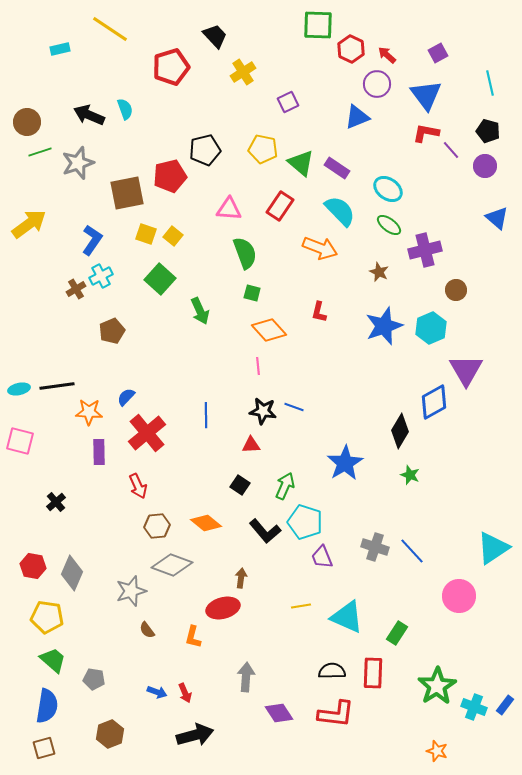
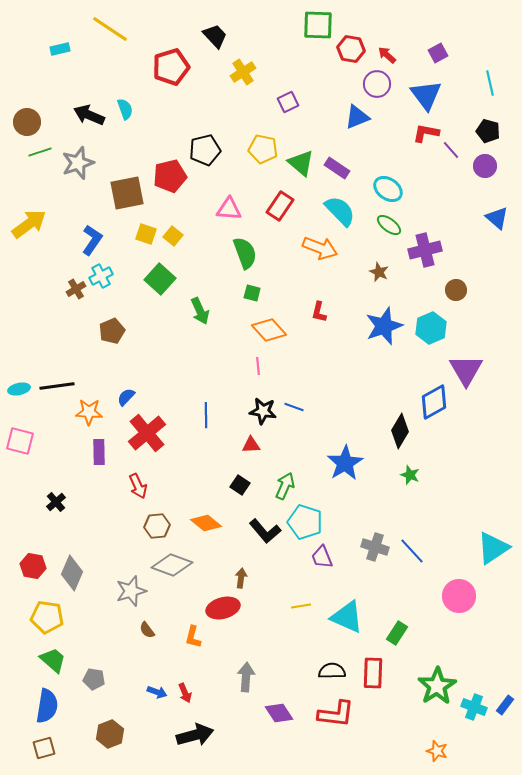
red hexagon at (351, 49): rotated 16 degrees counterclockwise
